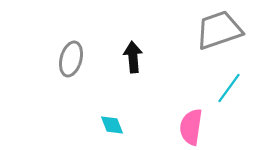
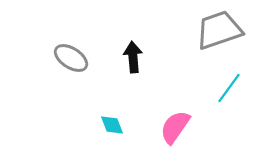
gray ellipse: moved 1 px up; rotated 72 degrees counterclockwise
pink semicircle: moved 16 px left; rotated 27 degrees clockwise
